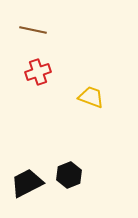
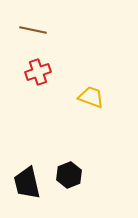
black trapezoid: rotated 76 degrees counterclockwise
